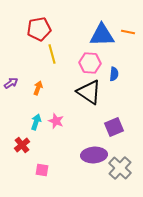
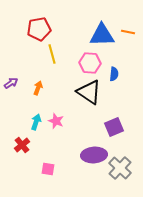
pink square: moved 6 px right, 1 px up
